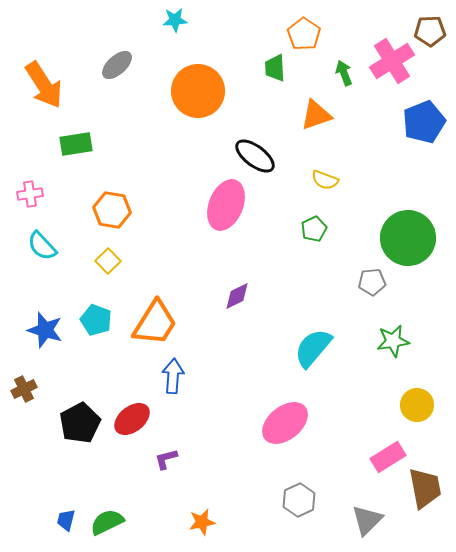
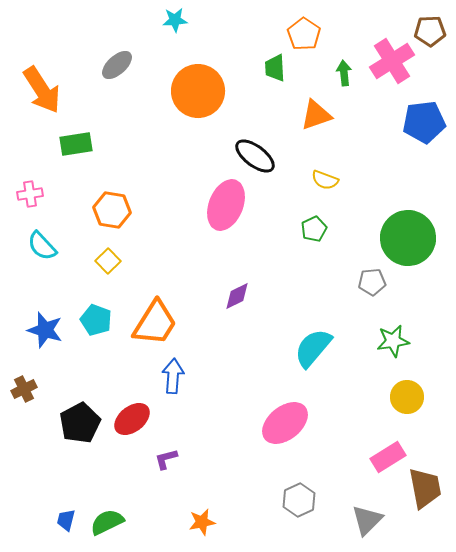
green arrow at (344, 73): rotated 15 degrees clockwise
orange arrow at (44, 85): moved 2 px left, 5 px down
blue pentagon at (424, 122): rotated 15 degrees clockwise
yellow circle at (417, 405): moved 10 px left, 8 px up
